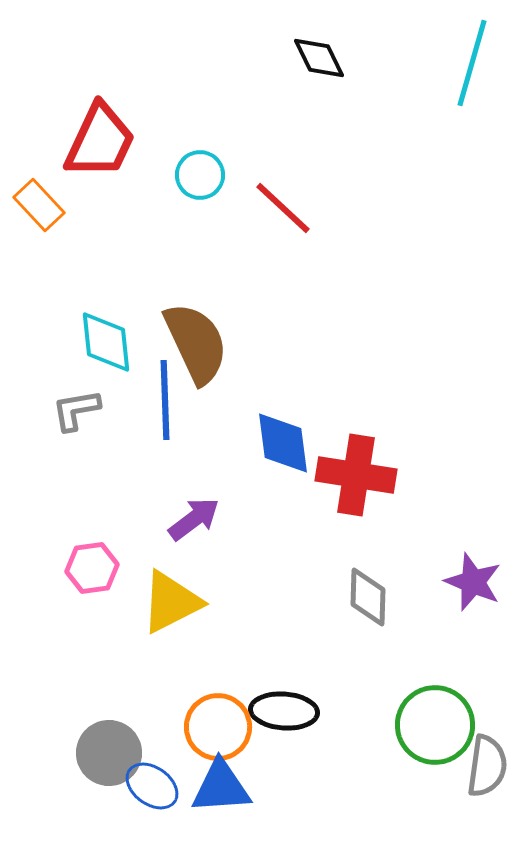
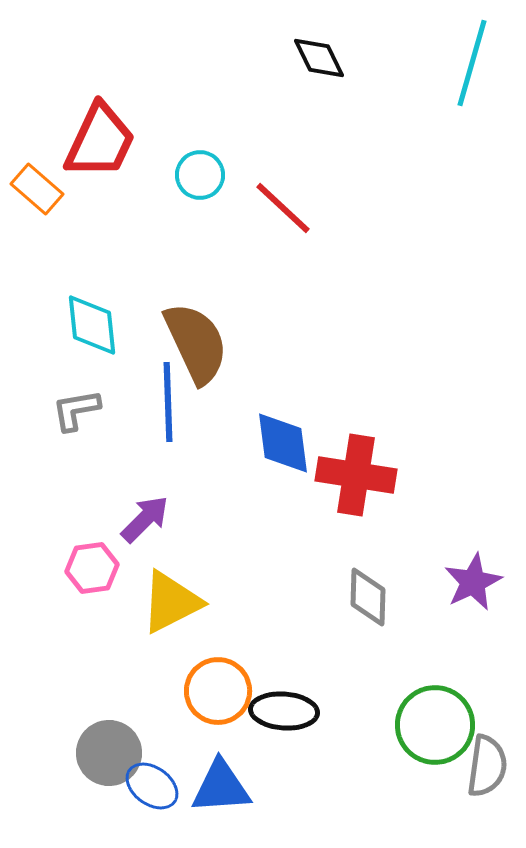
orange rectangle: moved 2 px left, 16 px up; rotated 6 degrees counterclockwise
cyan diamond: moved 14 px left, 17 px up
blue line: moved 3 px right, 2 px down
purple arrow: moved 49 px left; rotated 8 degrees counterclockwise
purple star: rotated 24 degrees clockwise
orange circle: moved 36 px up
